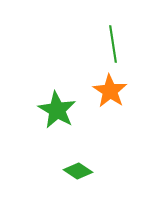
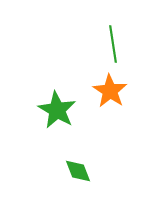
green diamond: rotated 36 degrees clockwise
